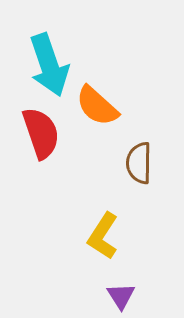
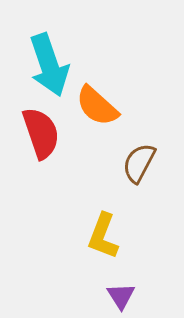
brown semicircle: rotated 27 degrees clockwise
yellow L-shape: rotated 12 degrees counterclockwise
